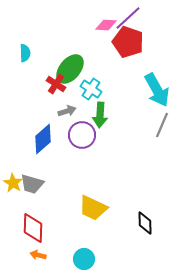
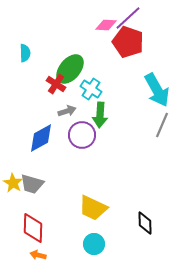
blue diamond: moved 2 px left, 1 px up; rotated 12 degrees clockwise
cyan circle: moved 10 px right, 15 px up
